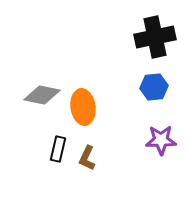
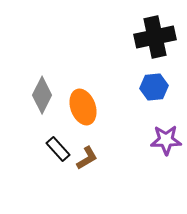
gray diamond: rotated 75 degrees counterclockwise
orange ellipse: rotated 12 degrees counterclockwise
purple star: moved 5 px right
black rectangle: rotated 55 degrees counterclockwise
brown L-shape: rotated 145 degrees counterclockwise
